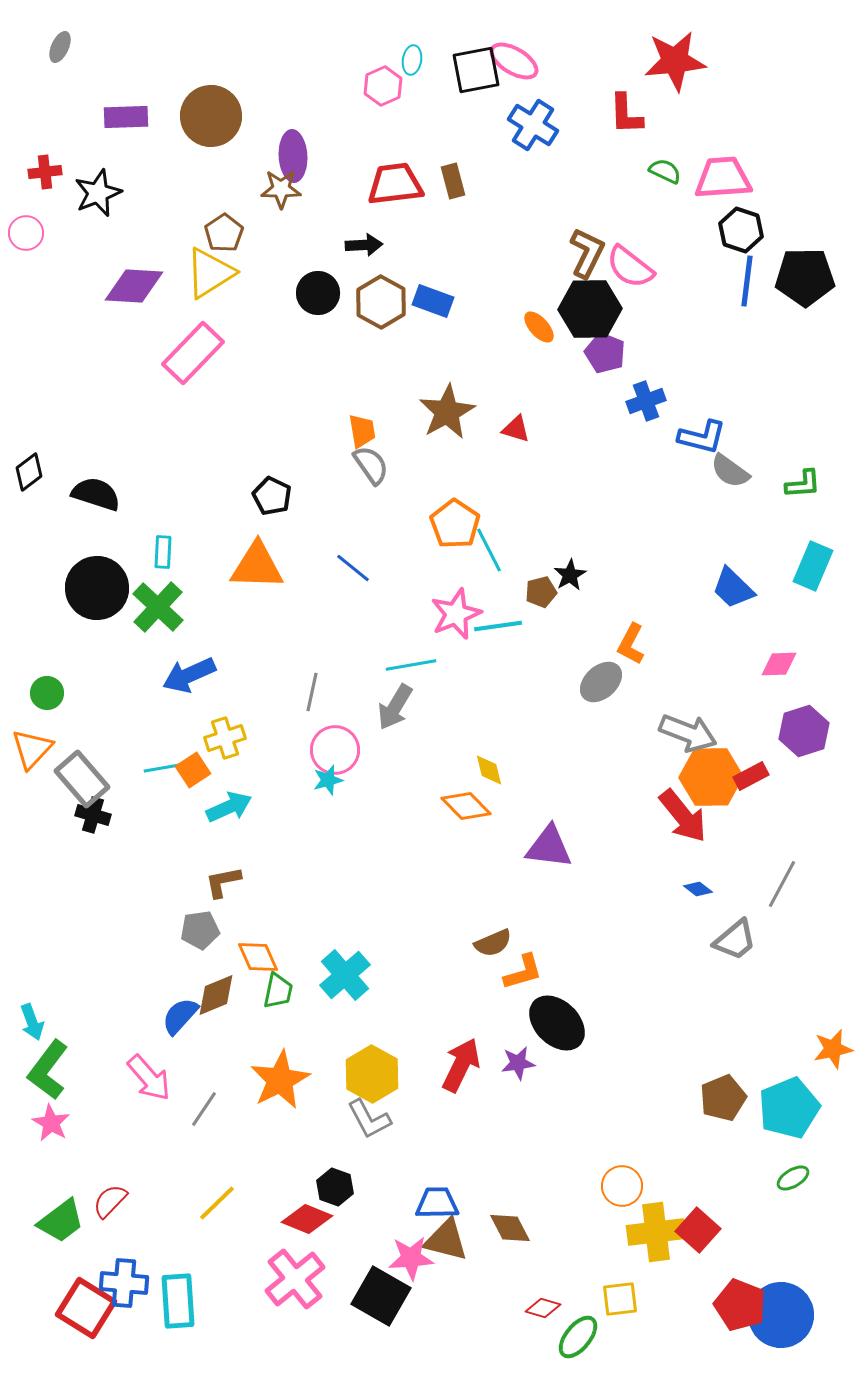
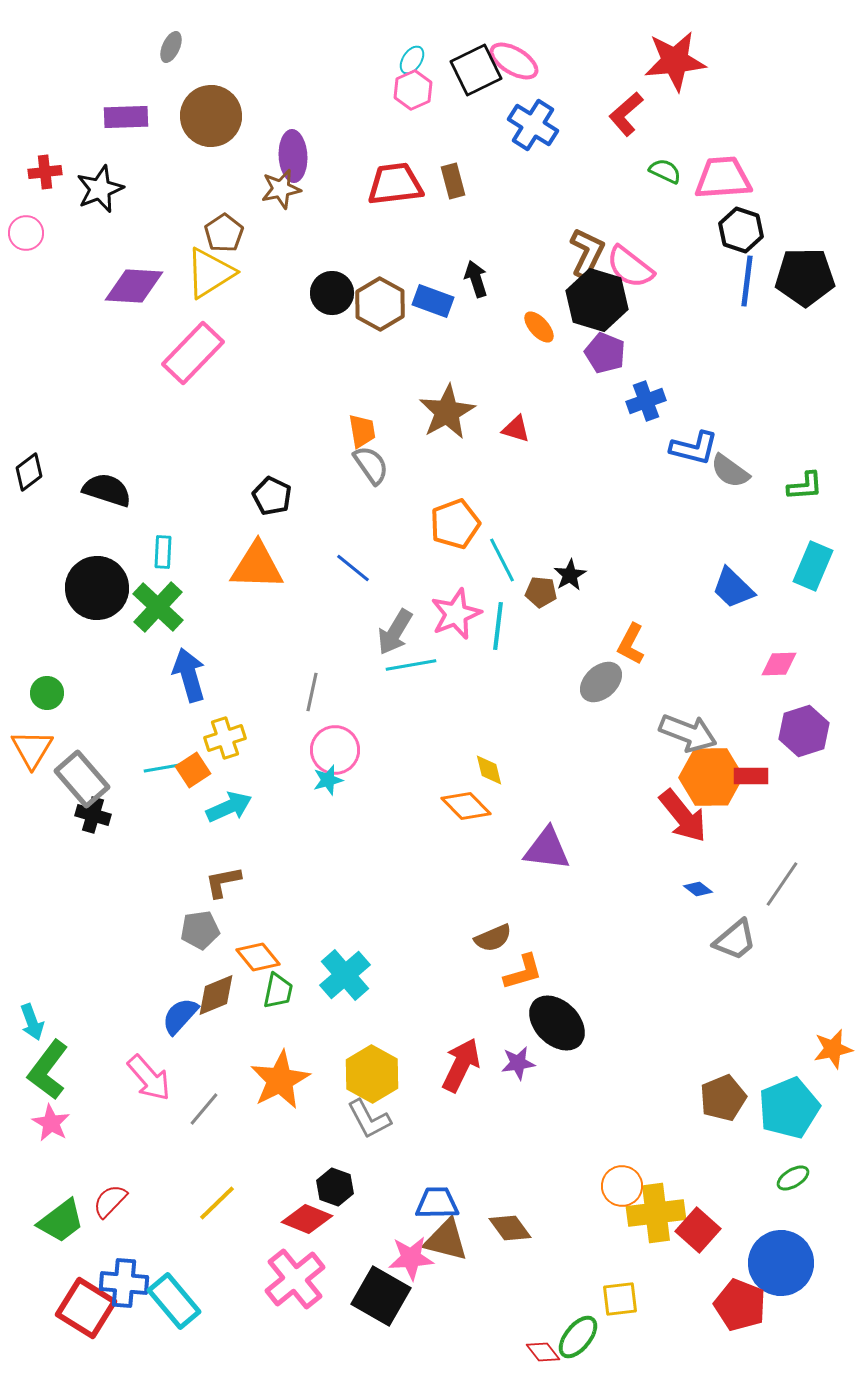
gray ellipse at (60, 47): moved 111 px right
cyan ellipse at (412, 60): rotated 24 degrees clockwise
black square at (476, 70): rotated 15 degrees counterclockwise
pink hexagon at (383, 86): moved 30 px right, 4 px down
red L-shape at (626, 114): rotated 51 degrees clockwise
brown star at (281, 189): rotated 12 degrees counterclockwise
black star at (98, 193): moved 2 px right, 4 px up
black arrow at (364, 245): moved 112 px right, 34 px down; rotated 105 degrees counterclockwise
black circle at (318, 293): moved 14 px right
brown hexagon at (381, 302): moved 1 px left, 2 px down
black hexagon at (590, 309): moved 7 px right, 9 px up; rotated 18 degrees clockwise
blue L-shape at (702, 437): moved 8 px left, 11 px down
green L-shape at (803, 484): moved 2 px right, 2 px down
black semicircle at (96, 494): moved 11 px right, 4 px up
orange pentagon at (455, 524): rotated 18 degrees clockwise
cyan line at (489, 550): moved 13 px right, 10 px down
brown pentagon at (541, 592): rotated 20 degrees clockwise
cyan line at (498, 626): rotated 75 degrees counterclockwise
blue arrow at (189, 675): rotated 98 degrees clockwise
gray arrow at (395, 707): moved 75 px up
orange triangle at (32, 749): rotated 12 degrees counterclockwise
red rectangle at (751, 776): rotated 28 degrees clockwise
purple triangle at (549, 847): moved 2 px left, 2 px down
gray line at (782, 884): rotated 6 degrees clockwise
brown semicircle at (493, 943): moved 5 px up
orange diamond at (258, 957): rotated 15 degrees counterclockwise
gray line at (204, 1109): rotated 6 degrees clockwise
brown diamond at (510, 1228): rotated 9 degrees counterclockwise
yellow cross at (656, 1232): moved 19 px up
cyan rectangle at (178, 1301): moved 4 px left; rotated 36 degrees counterclockwise
red diamond at (543, 1308): moved 44 px down; rotated 36 degrees clockwise
blue circle at (781, 1315): moved 52 px up
